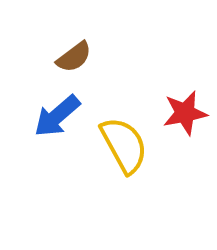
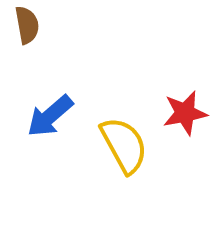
brown semicircle: moved 47 px left, 32 px up; rotated 63 degrees counterclockwise
blue arrow: moved 7 px left
